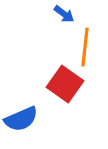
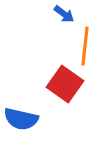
orange line: moved 1 px up
blue semicircle: rotated 36 degrees clockwise
